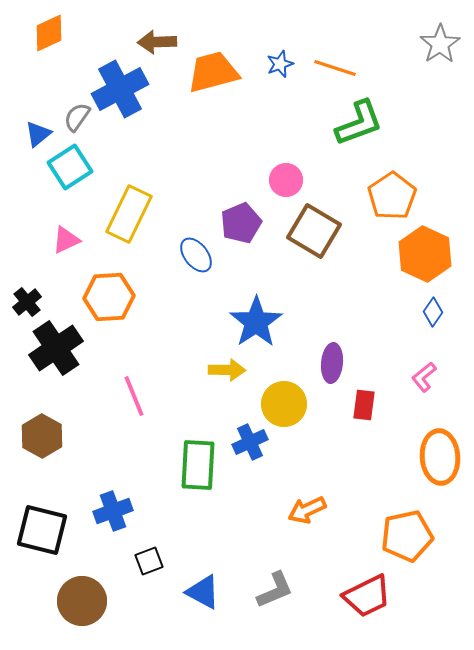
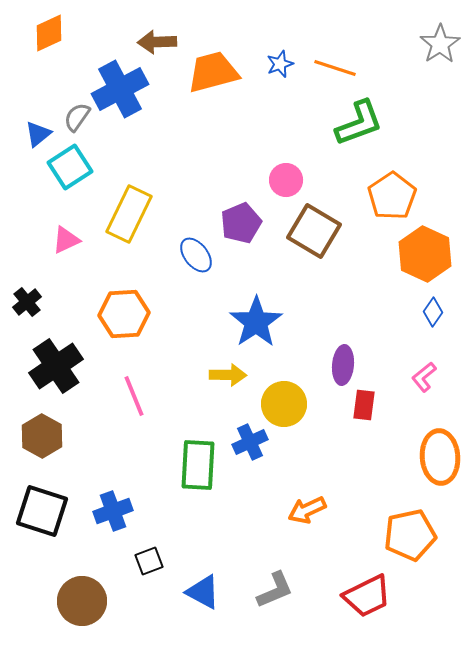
orange hexagon at (109, 297): moved 15 px right, 17 px down
black cross at (56, 348): moved 18 px down
purple ellipse at (332, 363): moved 11 px right, 2 px down
yellow arrow at (227, 370): moved 1 px right, 5 px down
black square at (42, 530): moved 19 px up; rotated 4 degrees clockwise
orange pentagon at (407, 536): moved 3 px right, 1 px up
